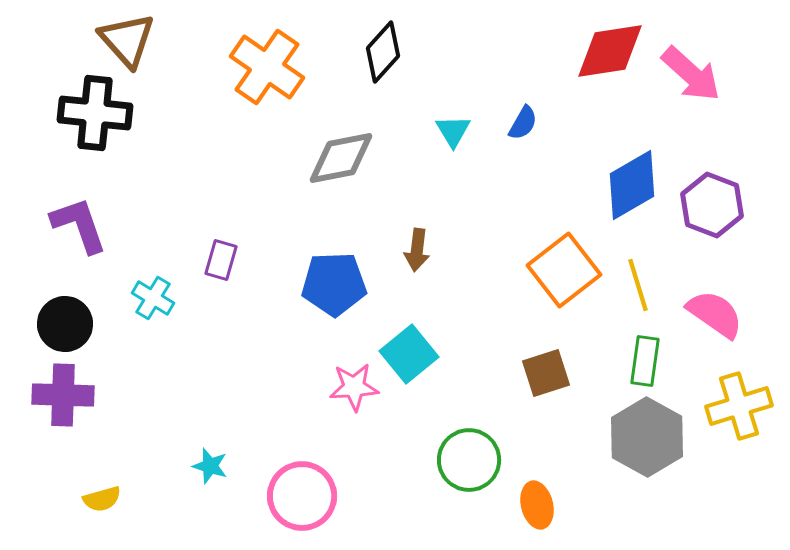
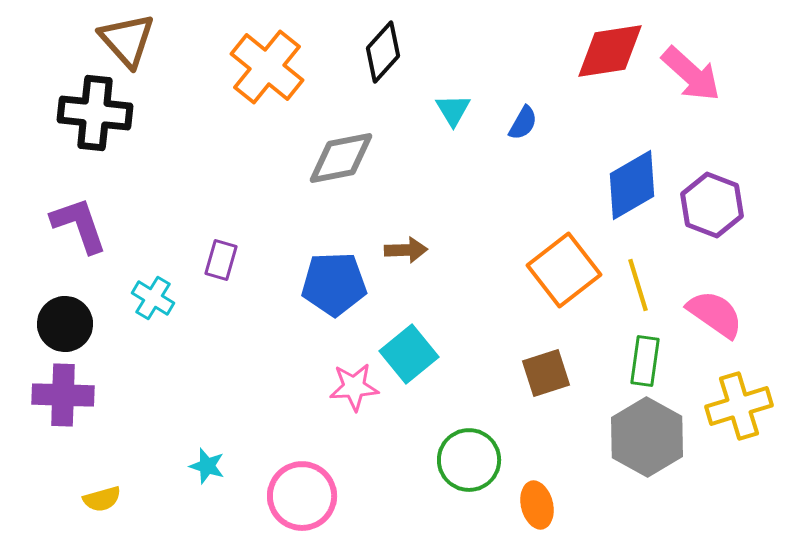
orange cross: rotated 4 degrees clockwise
cyan triangle: moved 21 px up
brown arrow: moved 11 px left; rotated 99 degrees counterclockwise
cyan star: moved 3 px left
